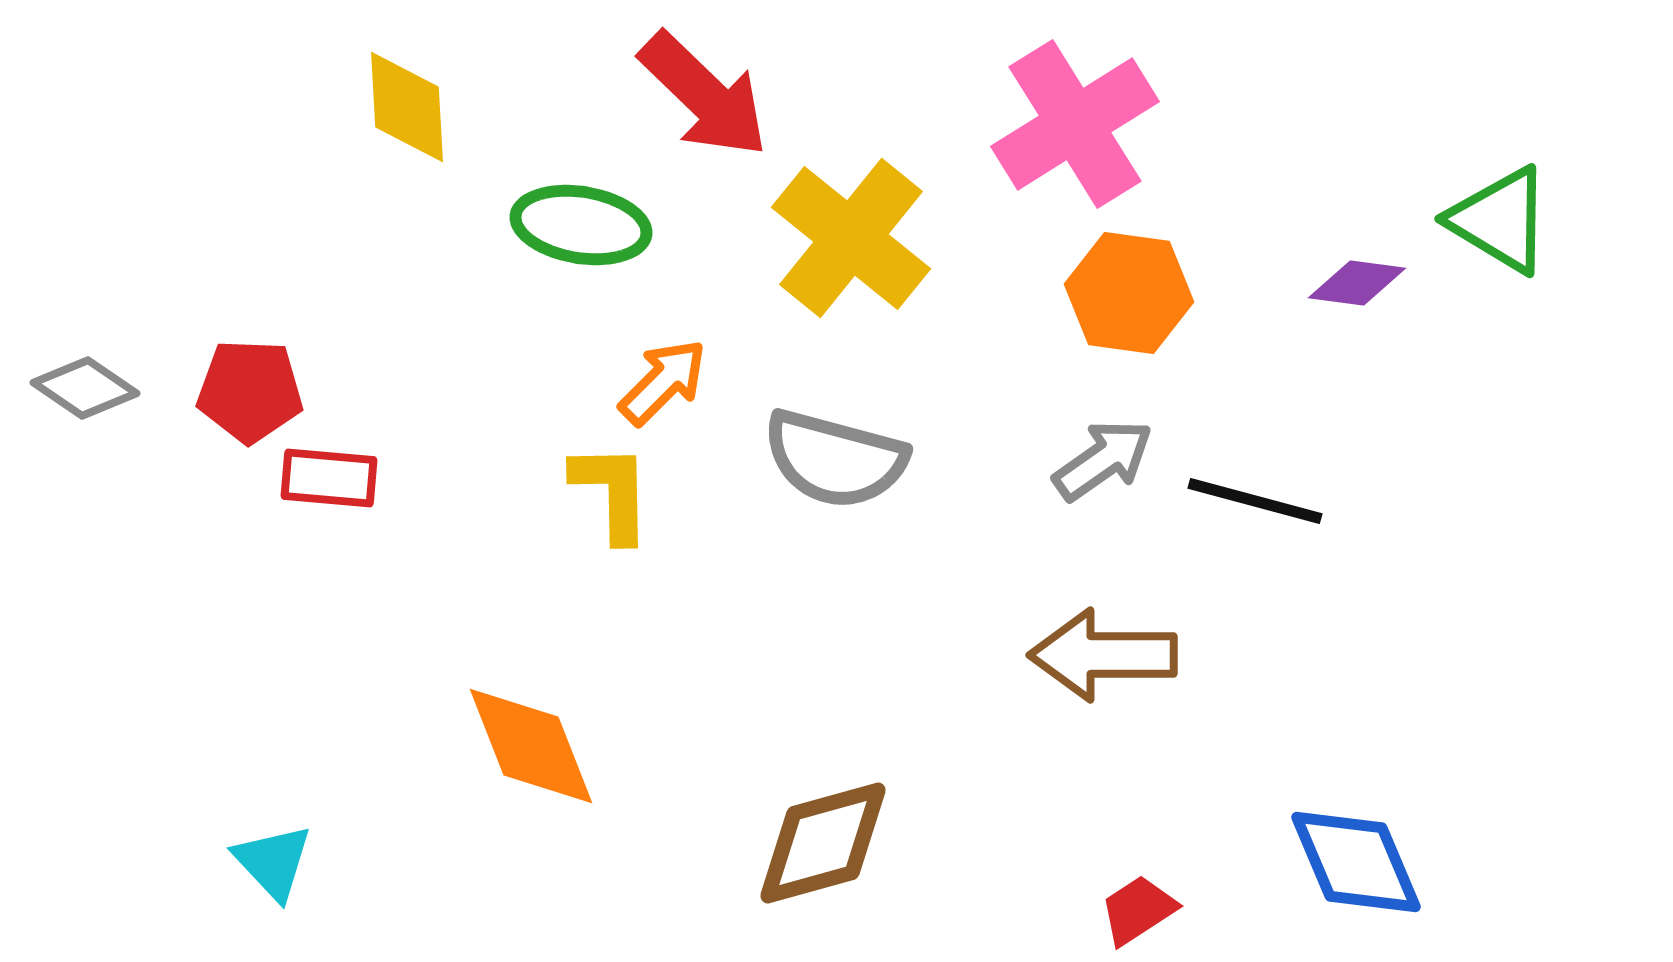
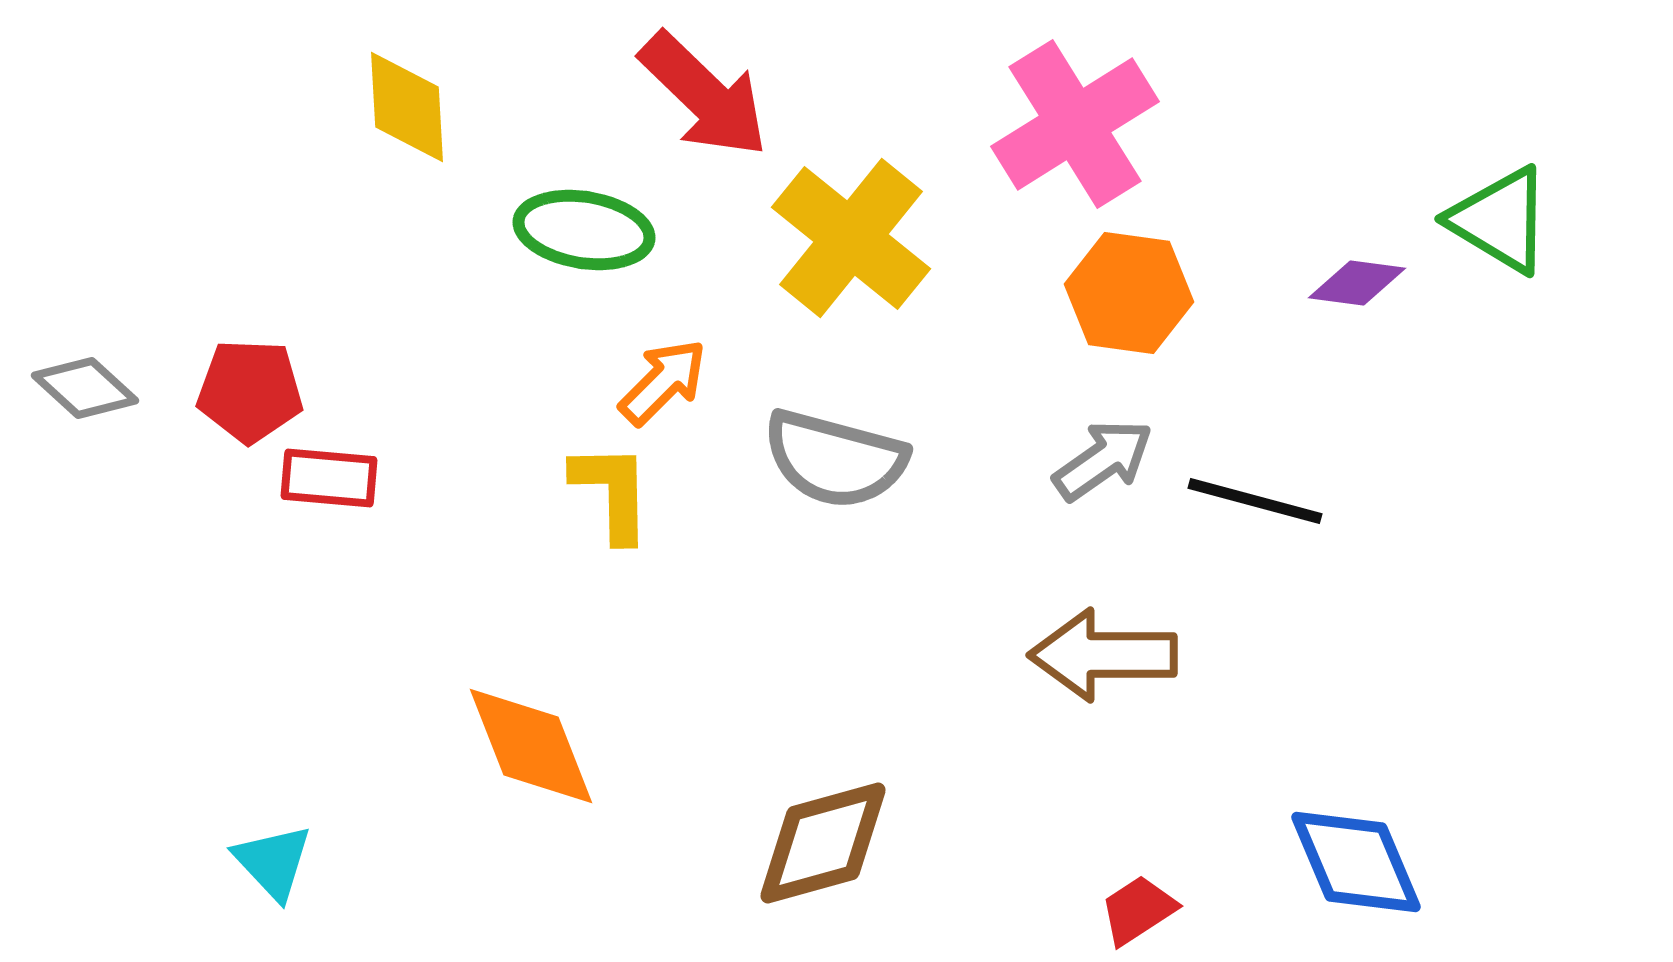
green ellipse: moved 3 px right, 5 px down
gray diamond: rotated 8 degrees clockwise
